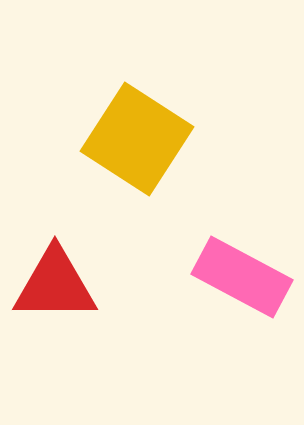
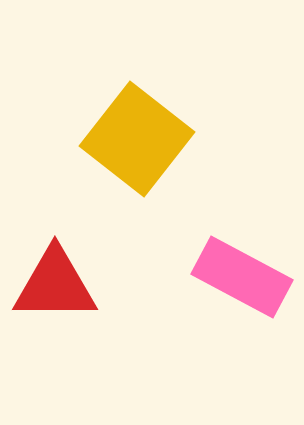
yellow square: rotated 5 degrees clockwise
